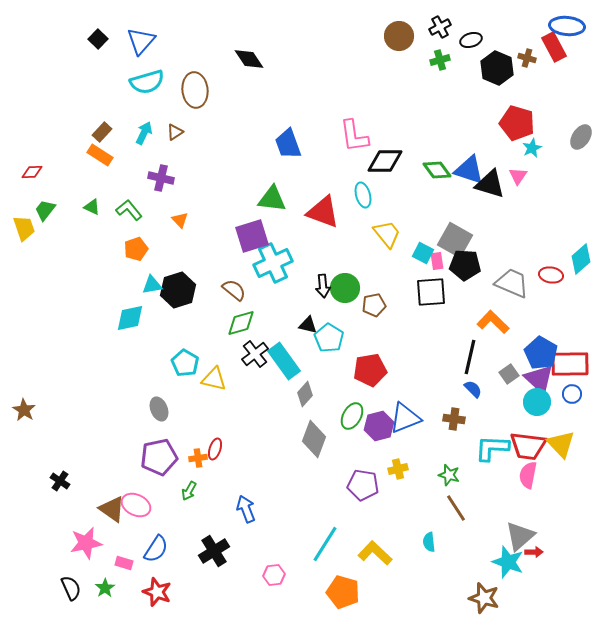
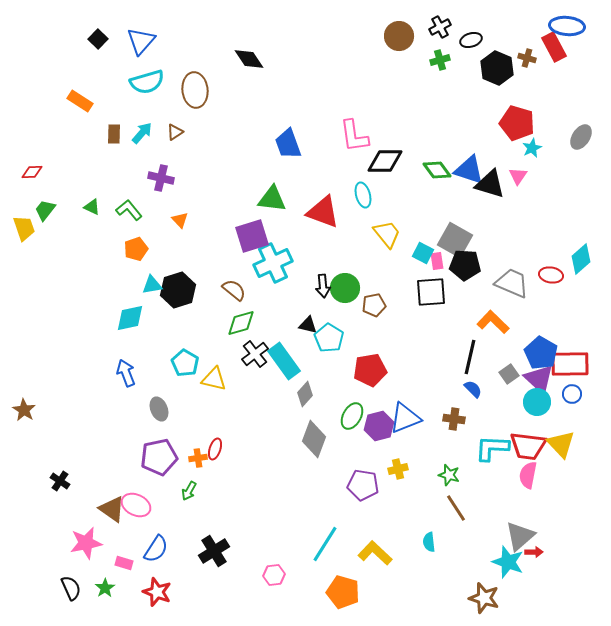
brown rectangle at (102, 132): moved 12 px right, 2 px down; rotated 42 degrees counterclockwise
cyan arrow at (144, 133): moved 2 px left; rotated 15 degrees clockwise
orange rectangle at (100, 155): moved 20 px left, 54 px up
blue arrow at (246, 509): moved 120 px left, 136 px up
